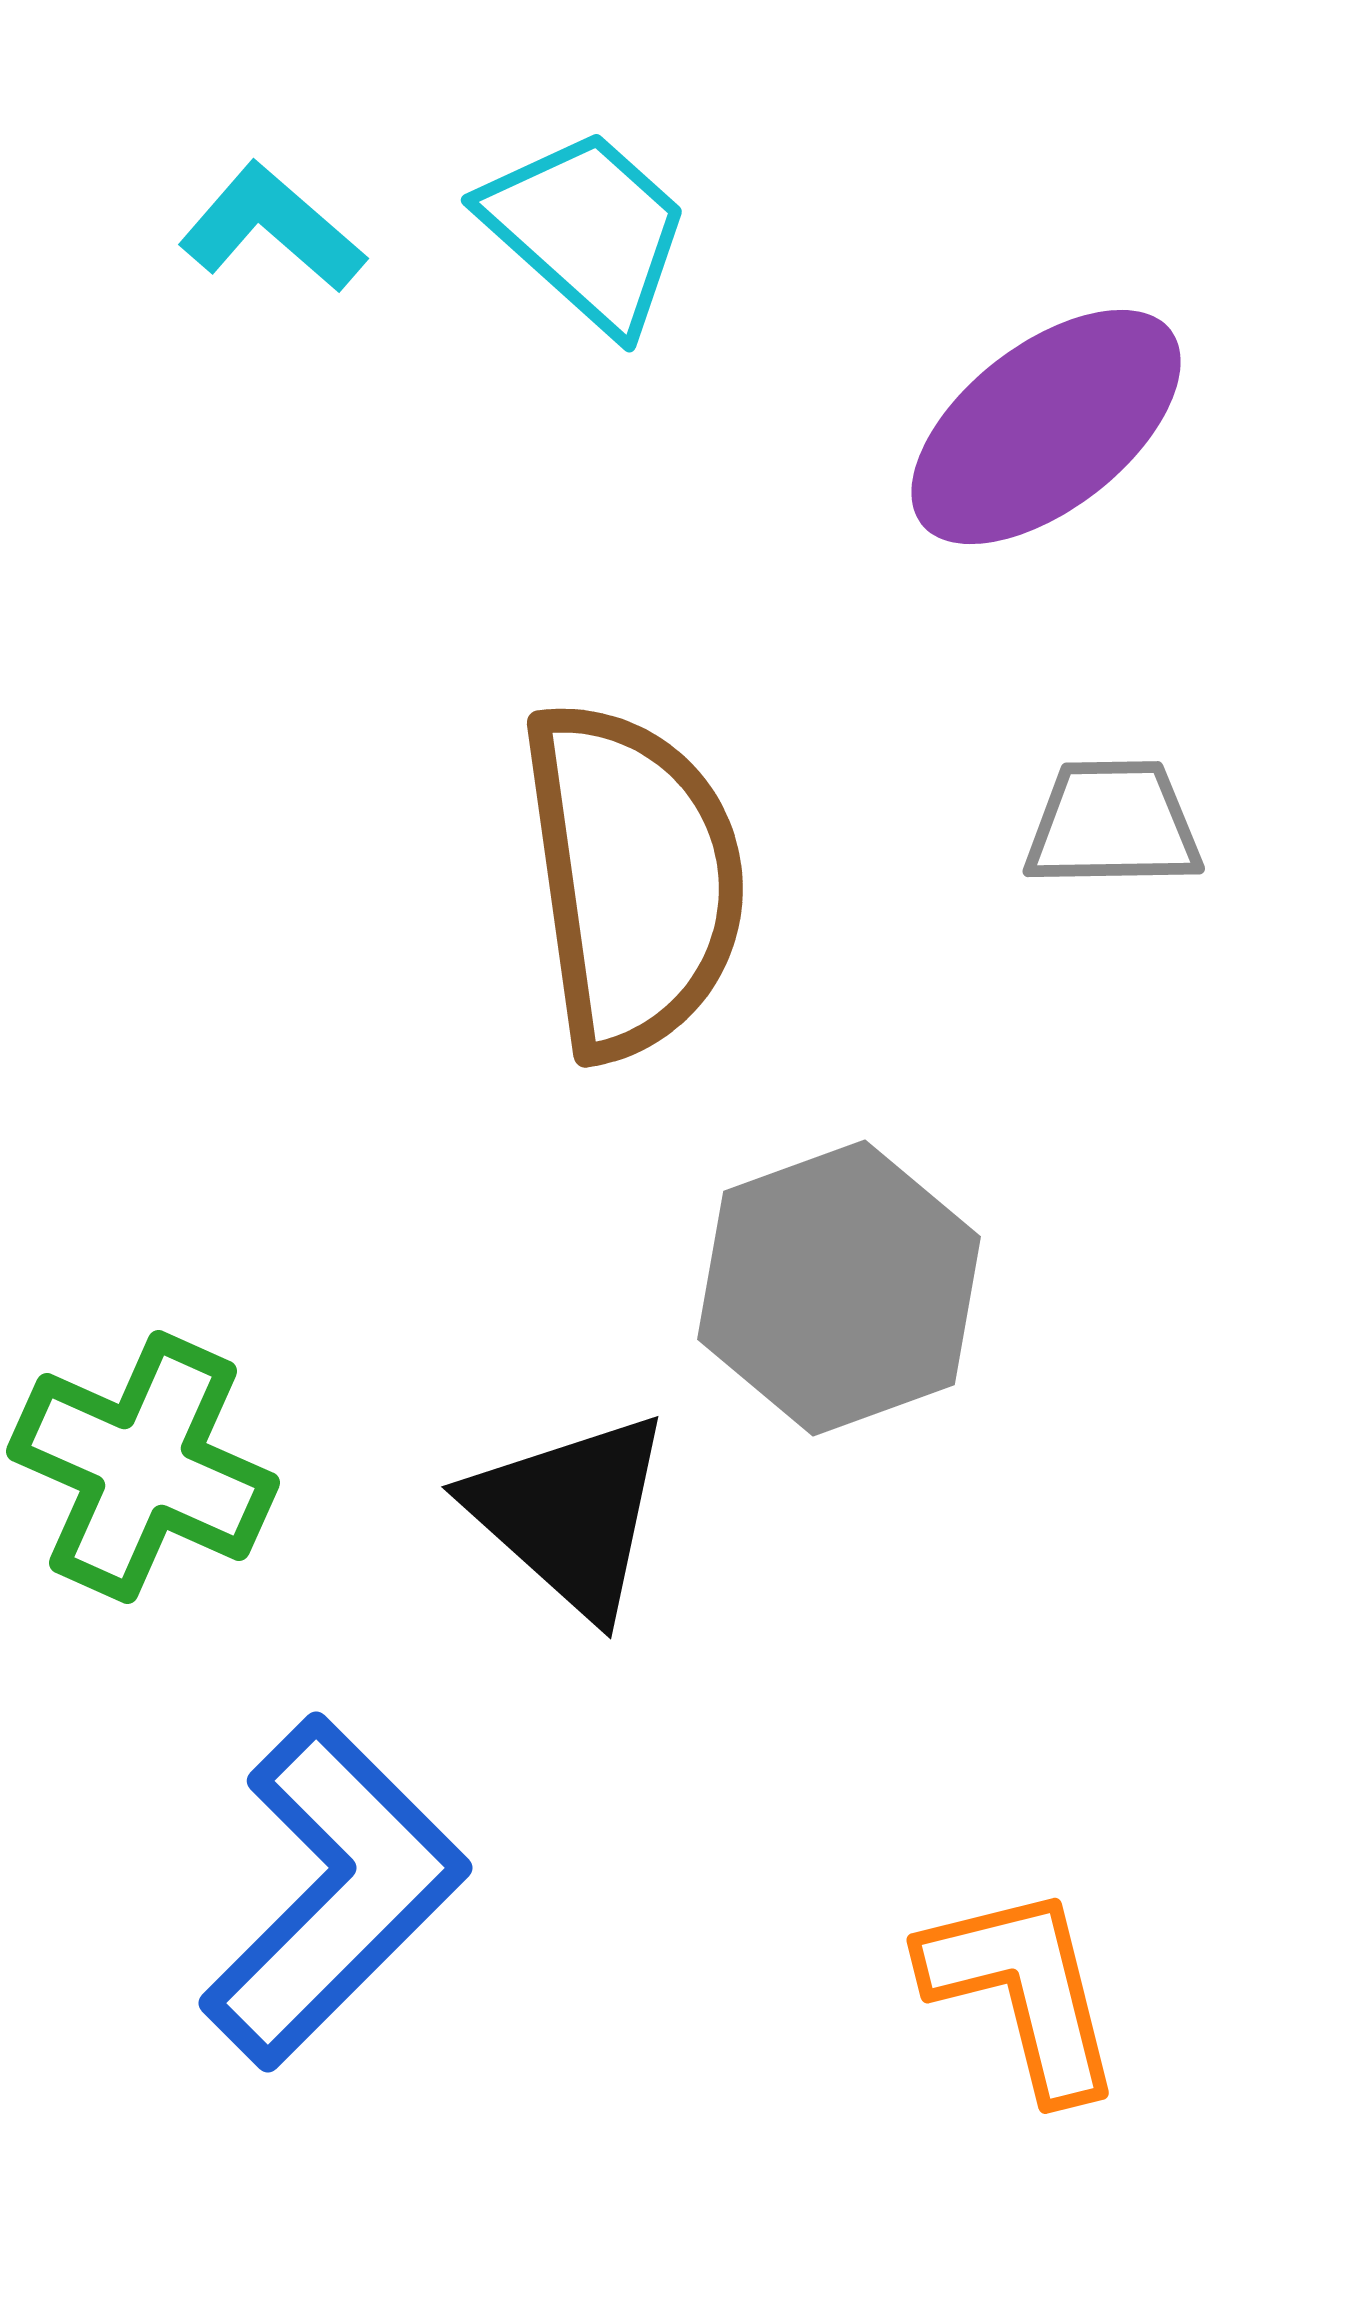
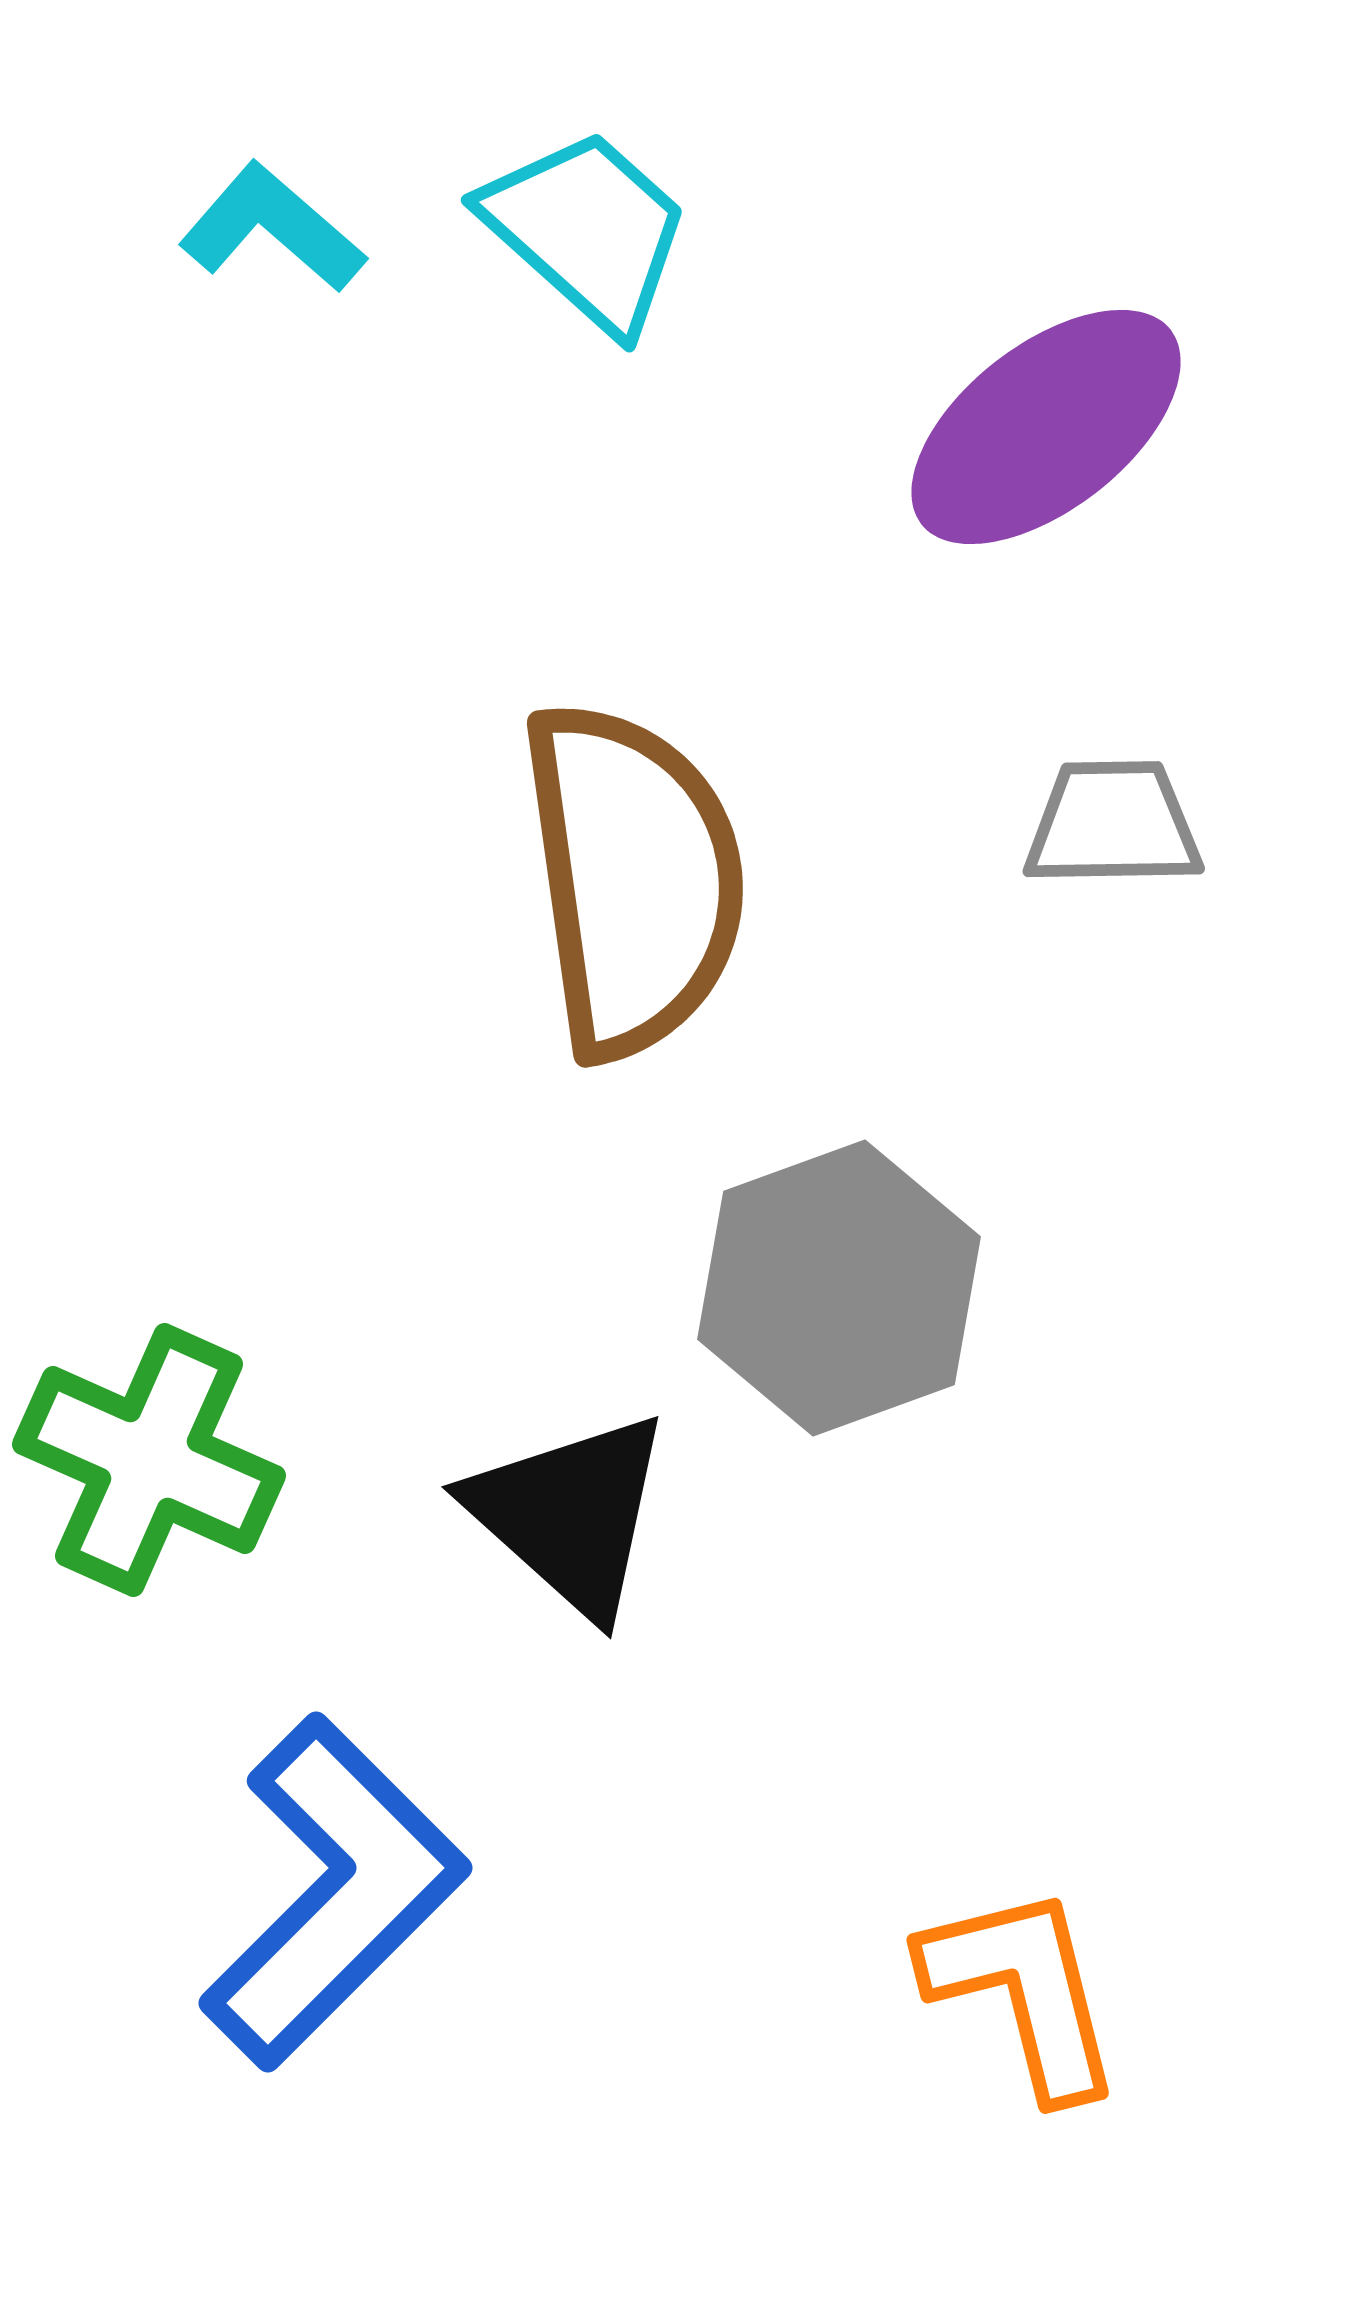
green cross: moved 6 px right, 7 px up
